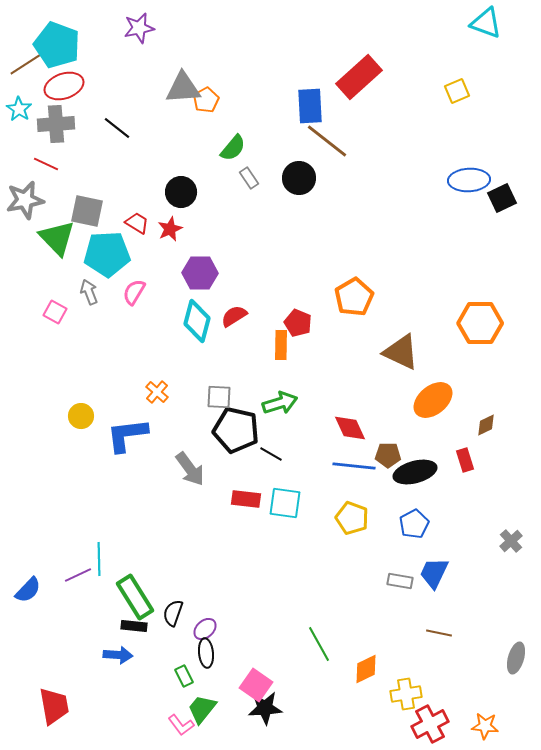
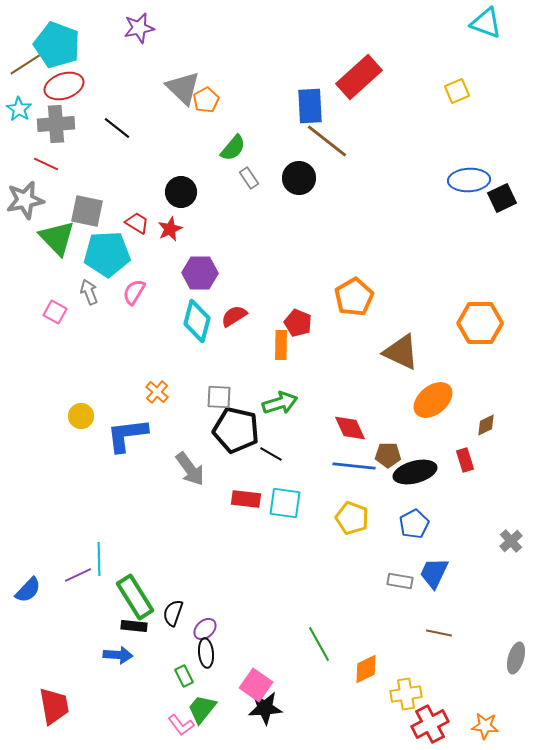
gray triangle at (183, 88): rotated 48 degrees clockwise
